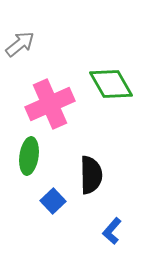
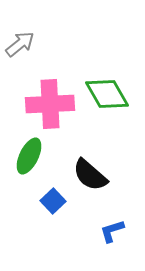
green diamond: moved 4 px left, 10 px down
pink cross: rotated 21 degrees clockwise
green ellipse: rotated 18 degrees clockwise
black semicircle: moved 1 px left; rotated 132 degrees clockwise
blue L-shape: rotated 32 degrees clockwise
